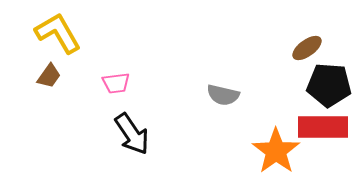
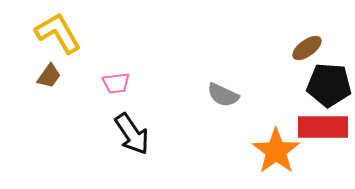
gray semicircle: rotated 12 degrees clockwise
